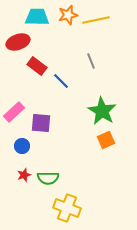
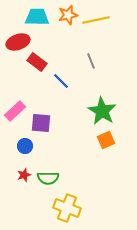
red rectangle: moved 4 px up
pink rectangle: moved 1 px right, 1 px up
blue circle: moved 3 px right
